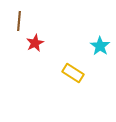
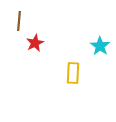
yellow rectangle: rotated 60 degrees clockwise
